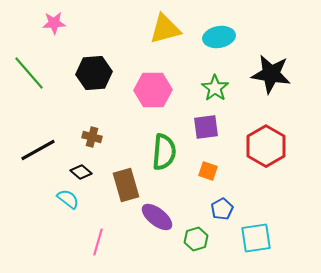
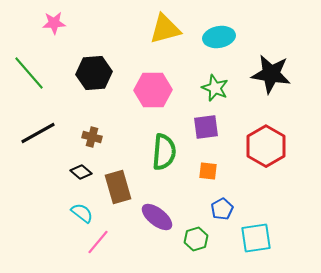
green star: rotated 12 degrees counterclockwise
black line: moved 17 px up
orange square: rotated 12 degrees counterclockwise
brown rectangle: moved 8 px left, 2 px down
cyan semicircle: moved 14 px right, 14 px down
pink line: rotated 24 degrees clockwise
